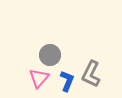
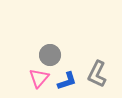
gray L-shape: moved 6 px right
blue L-shape: rotated 50 degrees clockwise
